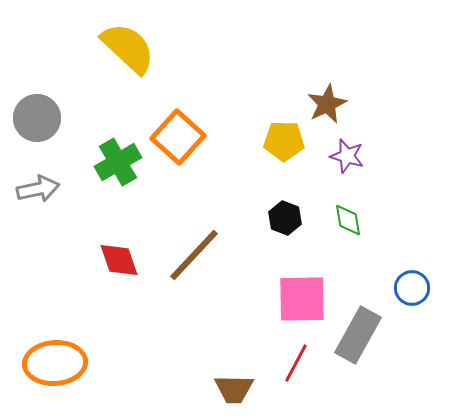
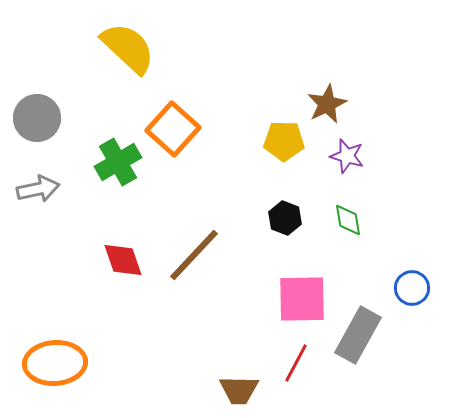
orange square: moved 5 px left, 8 px up
red diamond: moved 4 px right
brown trapezoid: moved 5 px right, 1 px down
